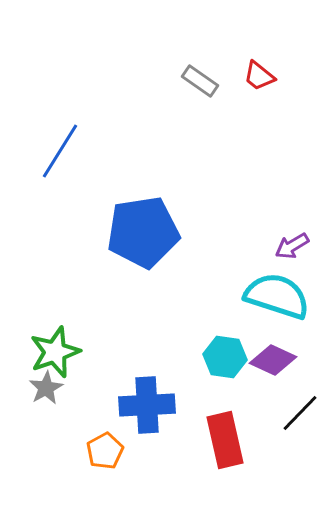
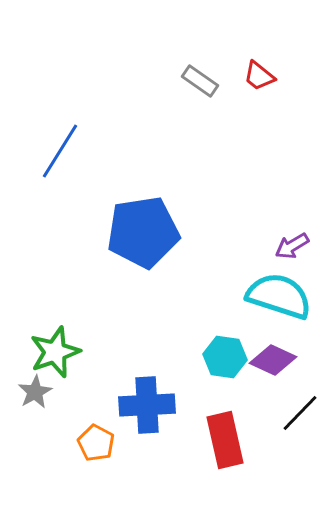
cyan semicircle: moved 2 px right
gray star: moved 11 px left, 4 px down
orange pentagon: moved 9 px left, 8 px up; rotated 15 degrees counterclockwise
